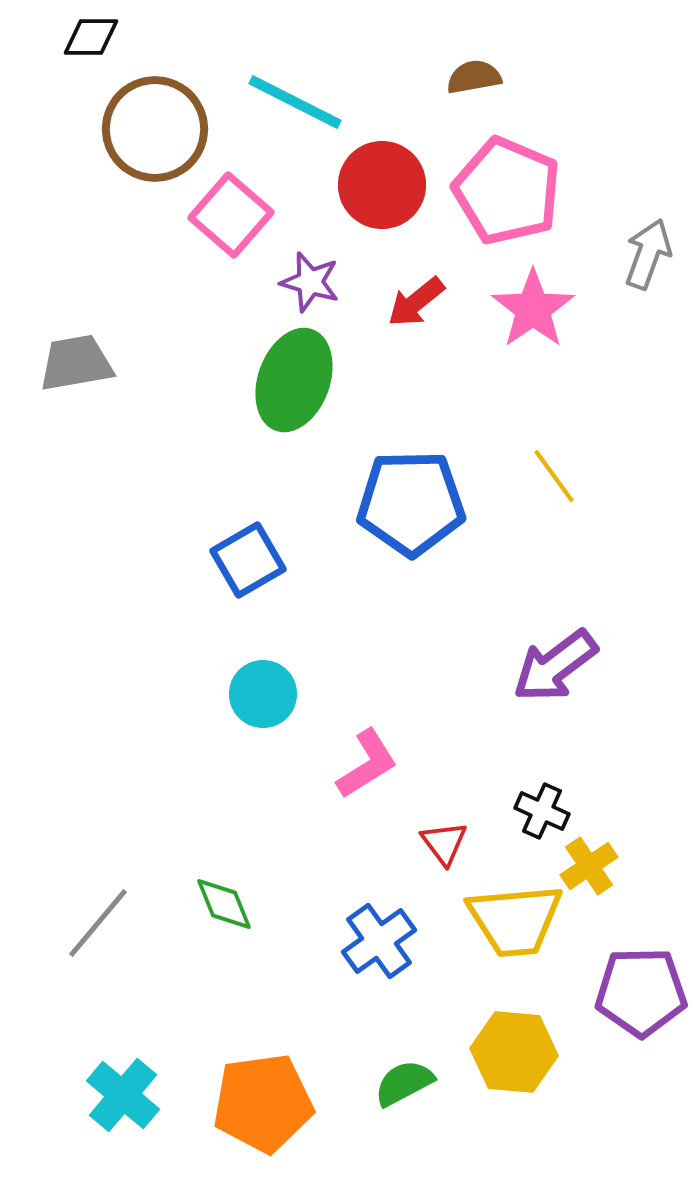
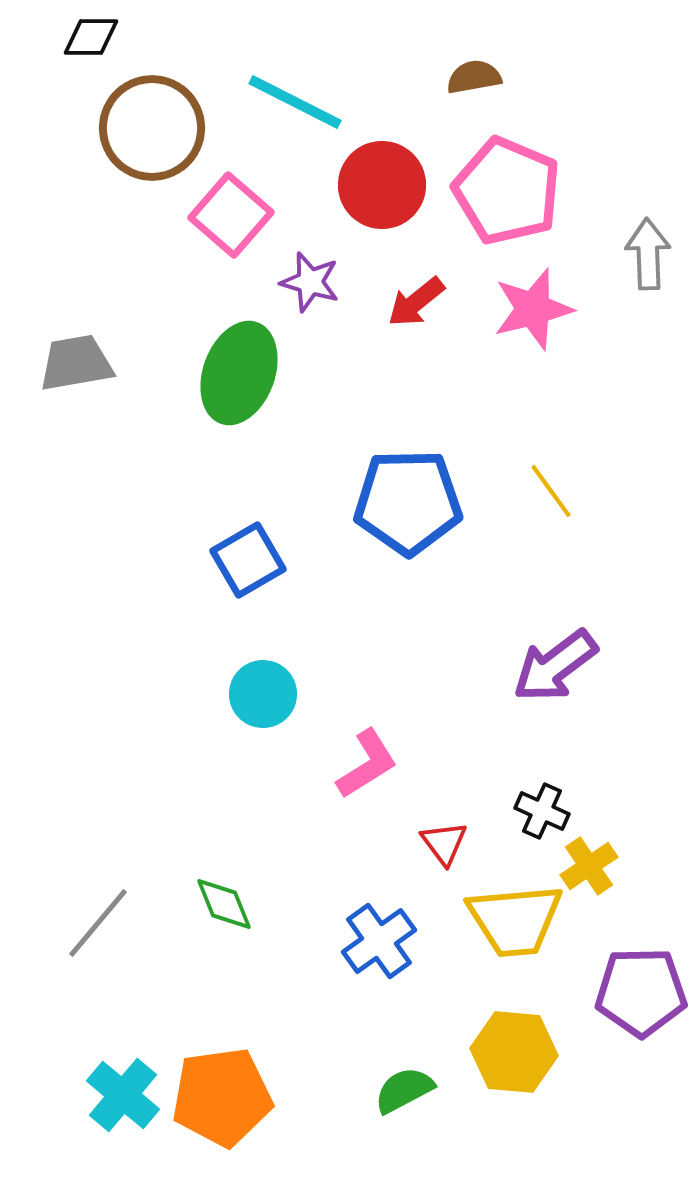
brown circle: moved 3 px left, 1 px up
gray arrow: rotated 22 degrees counterclockwise
pink star: rotated 20 degrees clockwise
green ellipse: moved 55 px left, 7 px up
yellow line: moved 3 px left, 15 px down
blue pentagon: moved 3 px left, 1 px up
green semicircle: moved 7 px down
orange pentagon: moved 41 px left, 6 px up
